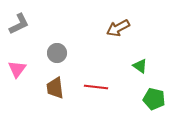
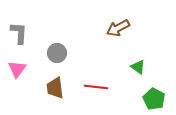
gray L-shape: moved 9 px down; rotated 60 degrees counterclockwise
green triangle: moved 2 px left, 1 px down
green pentagon: rotated 15 degrees clockwise
